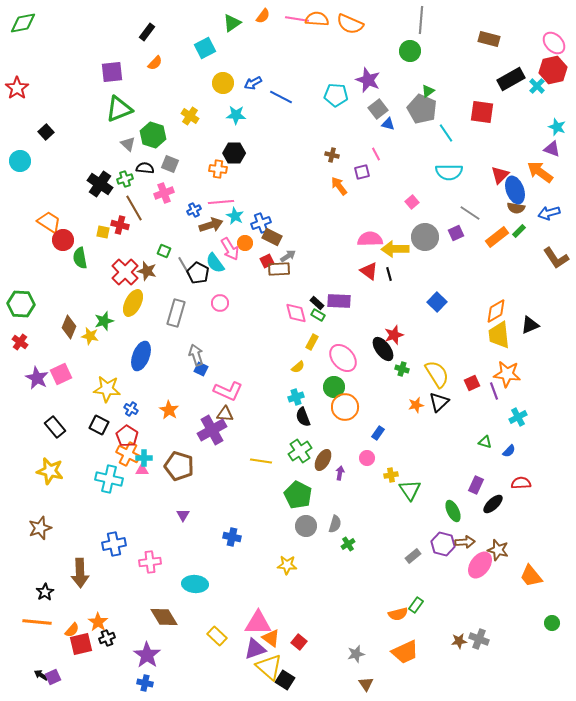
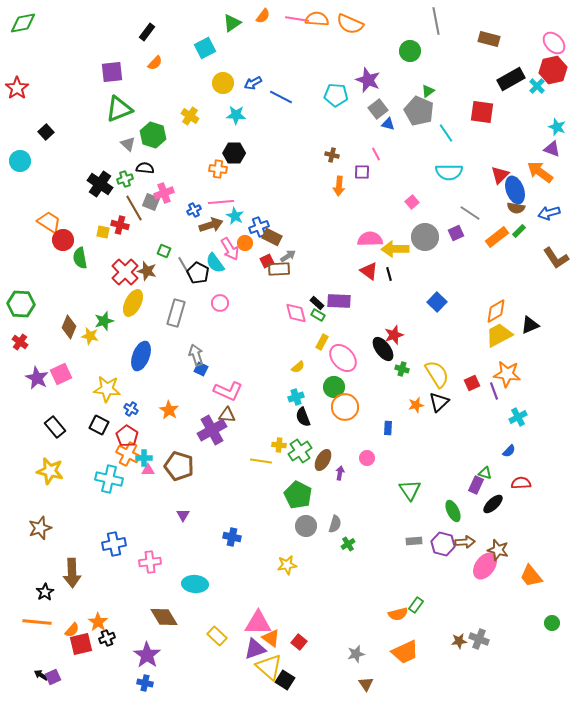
gray line at (421, 20): moved 15 px right, 1 px down; rotated 16 degrees counterclockwise
gray pentagon at (422, 109): moved 3 px left, 2 px down
gray square at (170, 164): moved 19 px left, 38 px down
purple square at (362, 172): rotated 14 degrees clockwise
orange arrow at (339, 186): rotated 138 degrees counterclockwise
blue cross at (261, 223): moved 2 px left, 4 px down
yellow trapezoid at (499, 335): rotated 68 degrees clockwise
yellow rectangle at (312, 342): moved 10 px right
brown triangle at (225, 414): moved 2 px right, 1 px down
blue rectangle at (378, 433): moved 10 px right, 5 px up; rotated 32 degrees counterclockwise
green triangle at (485, 442): moved 31 px down
pink triangle at (142, 470): moved 6 px right
yellow cross at (391, 475): moved 112 px left, 30 px up; rotated 16 degrees clockwise
gray rectangle at (413, 556): moved 1 px right, 15 px up; rotated 35 degrees clockwise
yellow star at (287, 565): rotated 12 degrees counterclockwise
pink ellipse at (480, 565): moved 5 px right, 1 px down
brown arrow at (80, 573): moved 8 px left
